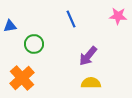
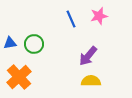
pink star: moved 19 px left; rotated 18 degrees counterclockwise
blue triangle: moved 17 px down
orange cross: moved 3 px left, 1 px up
yellow semicircle: moved 2 px up
